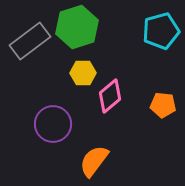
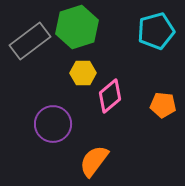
cyan pentagon: moved 5 px left
